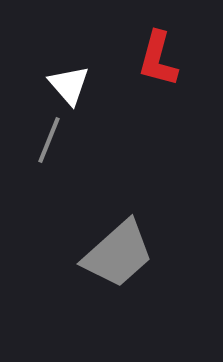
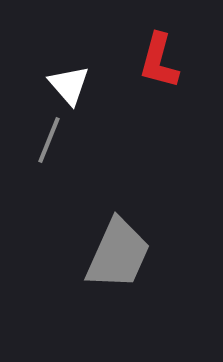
red L-shape: moved 1 px right, 2 px down
gray trapezoid: rotated 24 degrees counterclockwise
